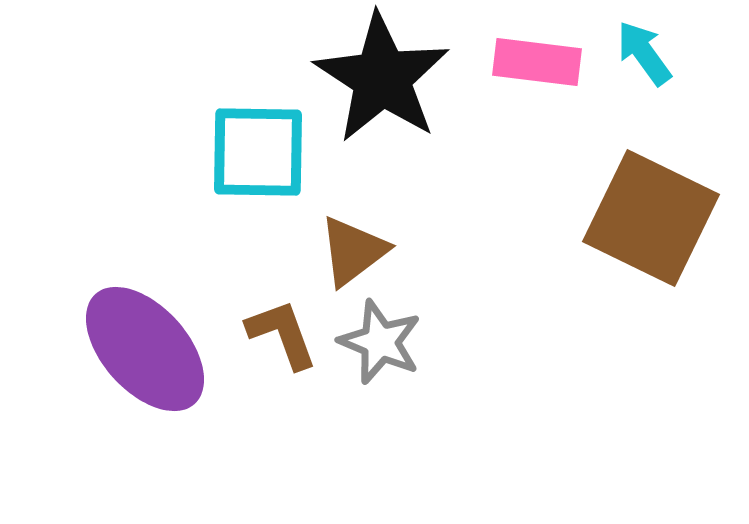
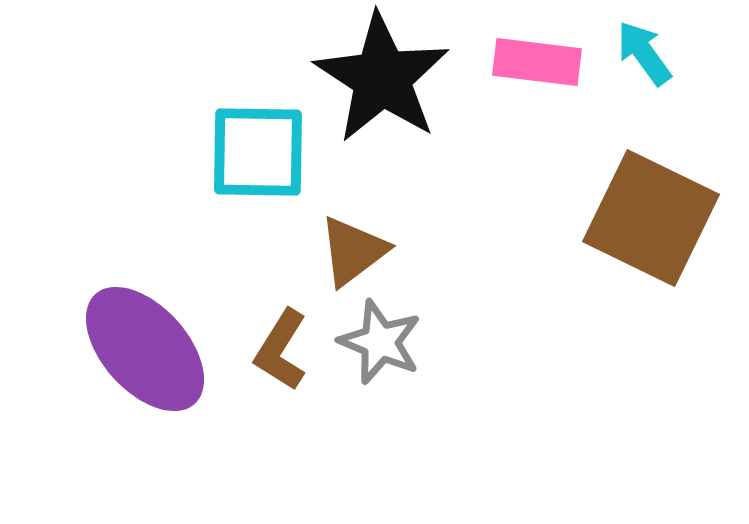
brown L-shape: moved 1 px left, 16 px down; rotated 128 degrees counterclockwise
